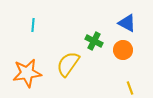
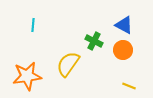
blue triangle: moved 3 px left, 2 px down
orange star: moved 3 px down
yellow line: moved 1 px left, 2 px up; rotated 48 degrees counterclockwise
